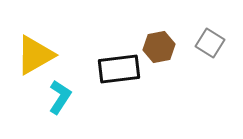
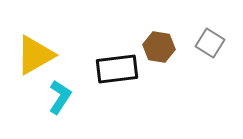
brown hexagon: rotated 20 degrees clockwise
black rectangle: moved 2 px left
